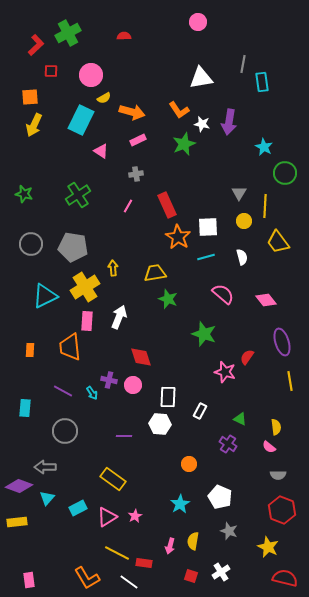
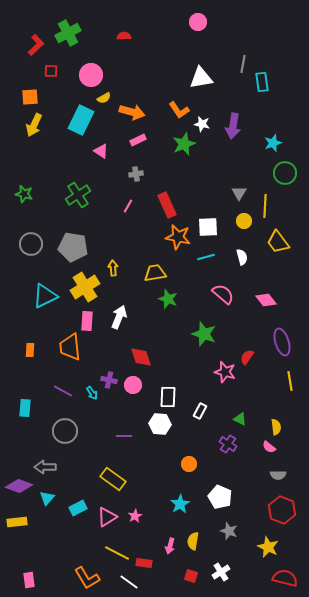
purple arrow at (229, 122): moved 4 px right, 4 px down
cyan star at (264, 147): moved 9 px right, 4 px up; rotated 24 degrees clockwise
orange star at (178, 237): rotated 20 degrees counterclockwise
